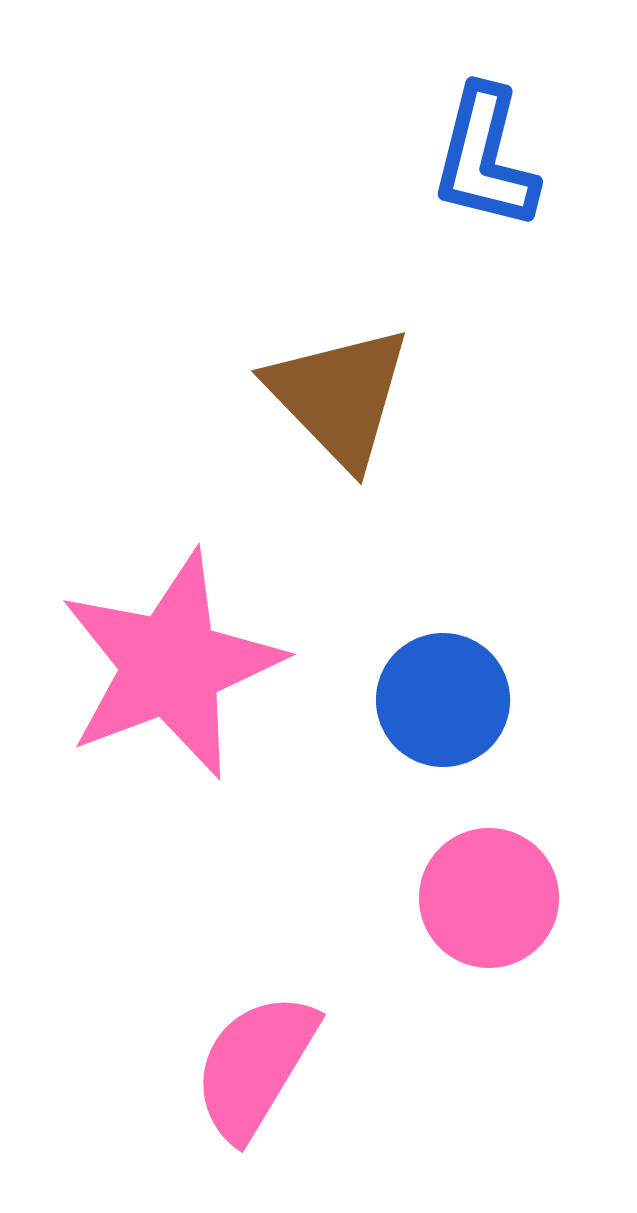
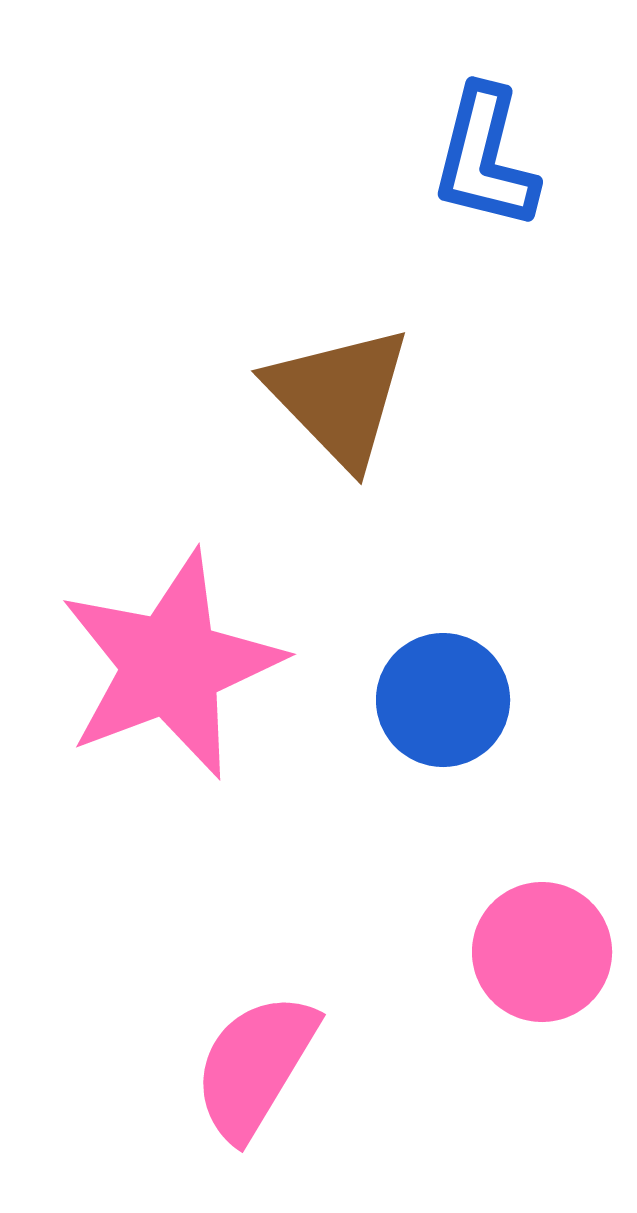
pink circle: moved 53 px right, 54 px down
